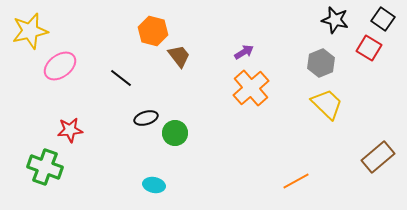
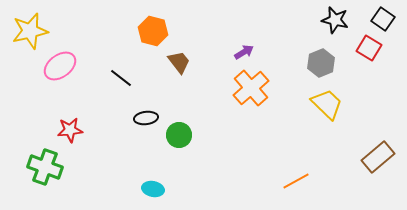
brown trapezoid: moved 6 px down
black ellipse: rotated 10 degrees clockwise
green circle: moved 4 px right, 2 px down
cyan ellipse: moved 1 px left, 4 px down
